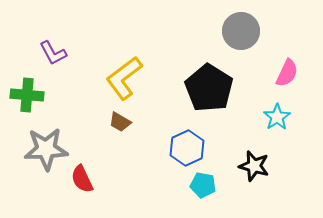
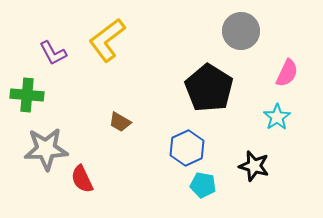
yellow L-shape: moved 17 px left, 38 px up
